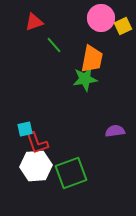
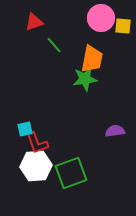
yellow square: rotated 30 degrees clockwise
